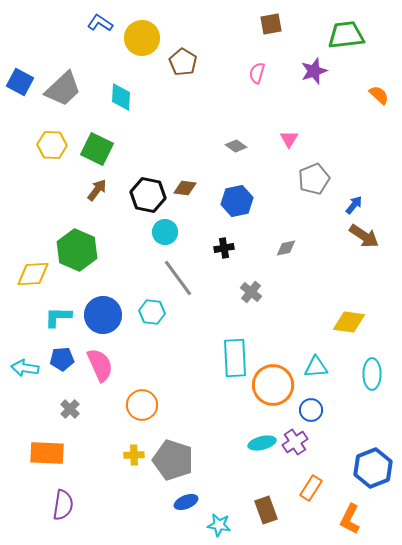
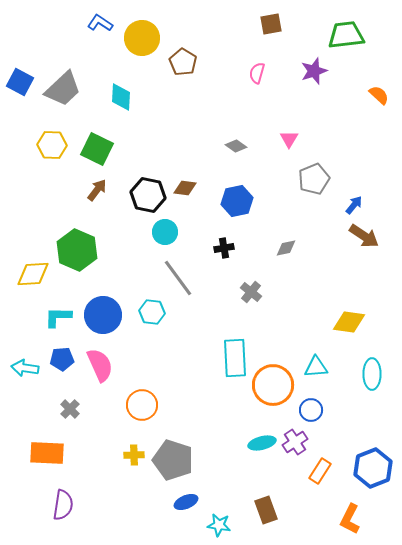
orange rectangle at (311, 488): moved 9 px right, 17 px up
